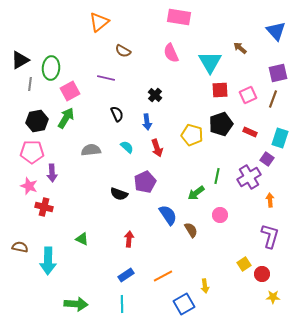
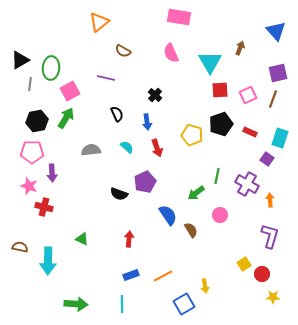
brown arrow at (240, 48): rotated 72 degrees clockwise
purple cross at (249, 177): moved 2 px left, 7 px down; rotated 30 degrees counterclockwise
blue rectangle at (126, 275): moved 5 px right; rotated 14 degrees clockwise
